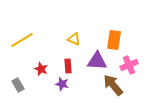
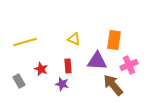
yellow line: moved 3 px right, 2 px down; rotated 15 degrees clockwise
gray rectangle: moved 1 px right, 4 px up
